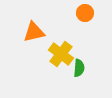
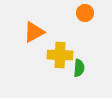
orange triangle: rotated 15 degrees counterclockwise
yellow cross: moved 1 px left, 1 px down; rotated 35 degrees counterclockwise
